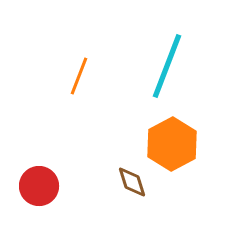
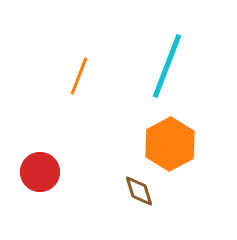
orange hexagon: moved 2 px left
brown diamond: moved 7 px right, 9 px down
red circle: moved 1 px right, 14 px up
